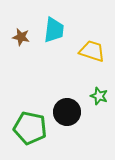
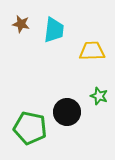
brown star: moved 13 px up
yellow trapezoid: rotated 20 degrees counterclockwise
